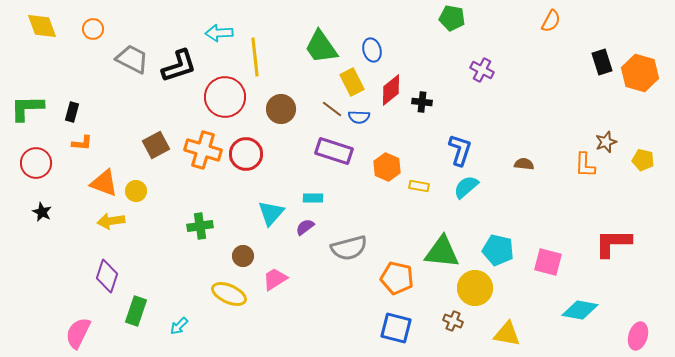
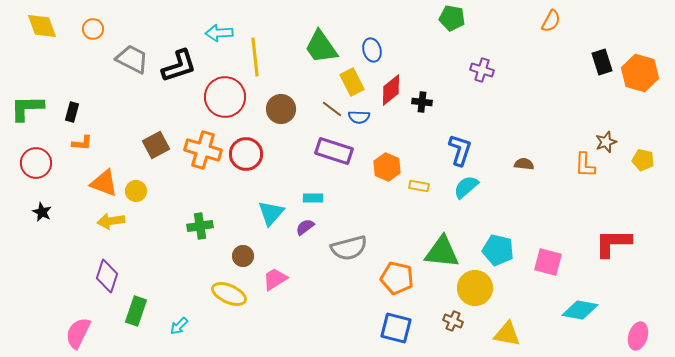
purple cross at (482, 70): rotated 10 degrees counterclockwise
